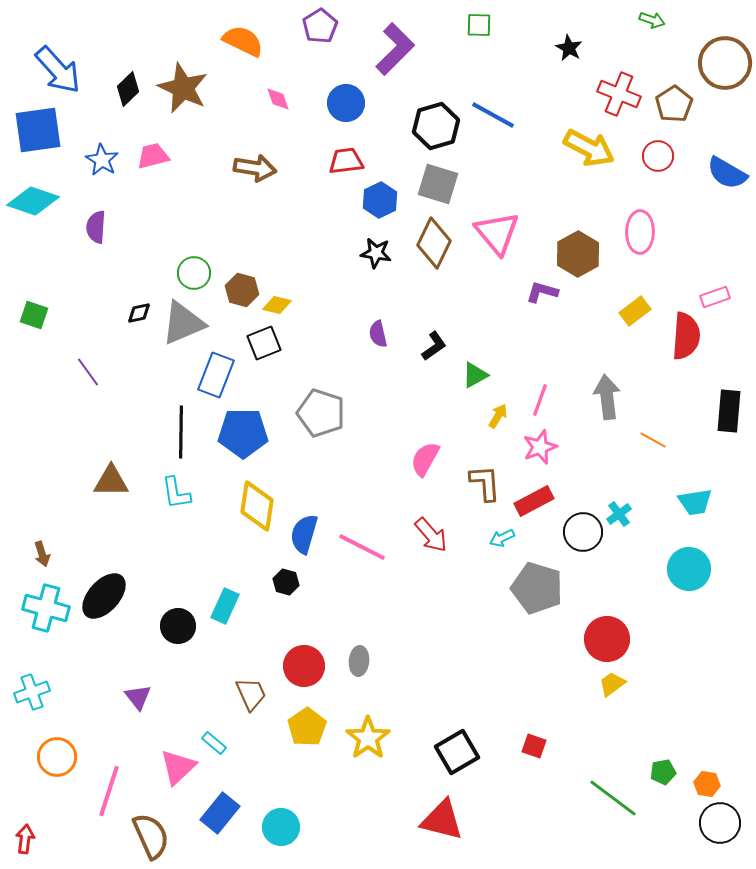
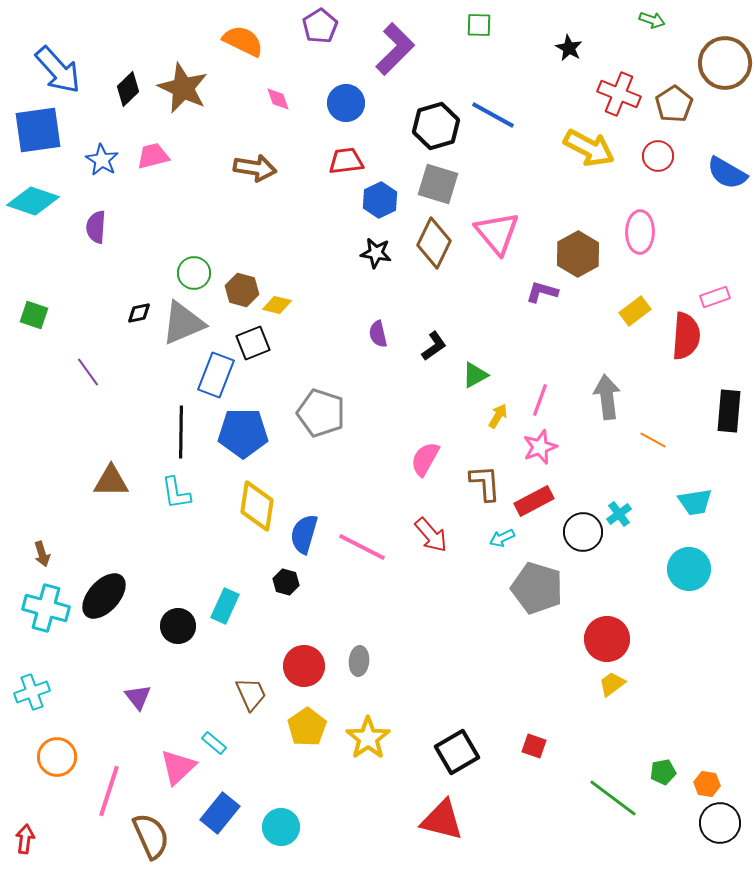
black square at (264, 343): moved 11 px left
